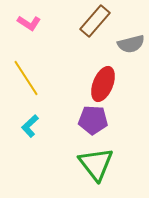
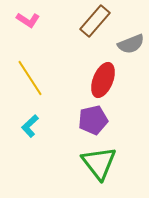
pink L-shape: moved 1 px left, 3 px up
gray semicircle: rotated 8 degrees counterclockwise
yellow line: moved 4 px right
red ellipse: moved 4 px up
purple pentagon: rotated 16 degrees counterclockwise
green triangle: moved 3 px right, 1 px up
